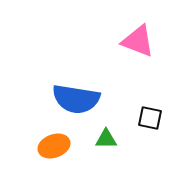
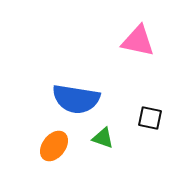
pink triangle: rotated 9 degrees counterclockwise
green triangle: moved 3 px left, 1 px up; rotated 20 degrees clockwise
orange ellipse: rotated 32 degrees counterclockwise
